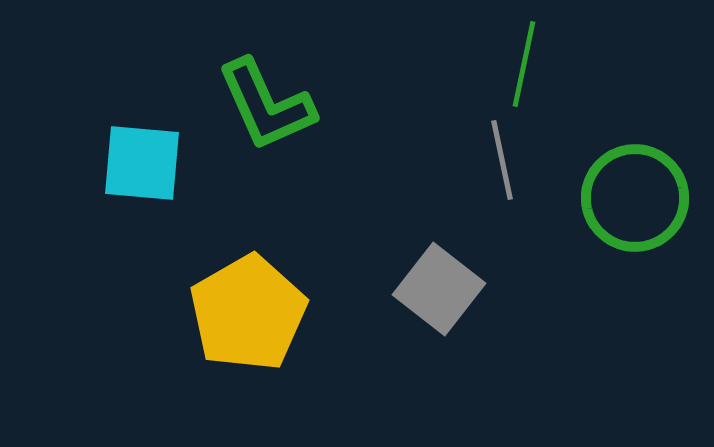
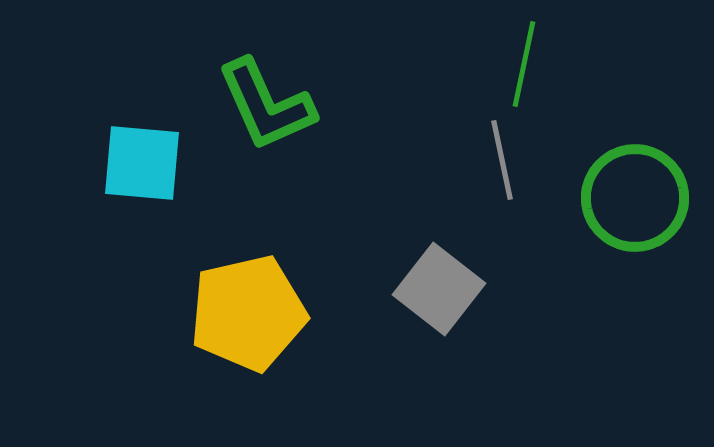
yellow pentagon: rotated 17 degrees clockwise
